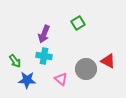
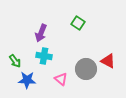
green square: rotated 24 degrees counterclockwise
purple arrow: moved 3 px left, 1 px up
